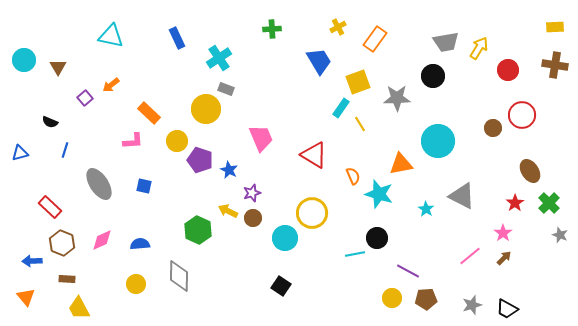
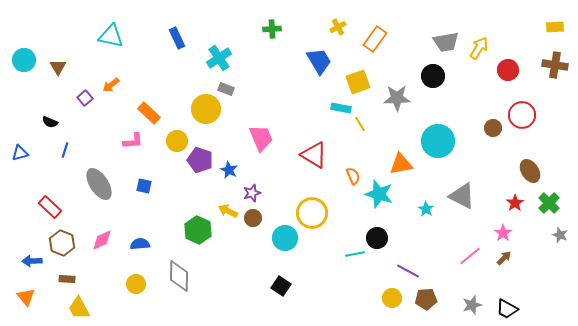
cyan rectangle at (341, 108): rotated 66 degrees clockwise
